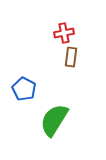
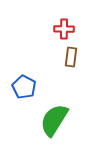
red cross: moved 4 px up; rotated 12 degrees clockwise
blue pentagon: moved 2 px up
